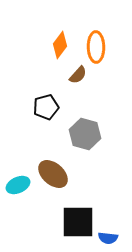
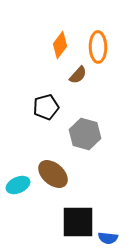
orange ellipse: moved 2 px right
